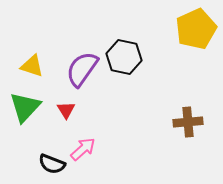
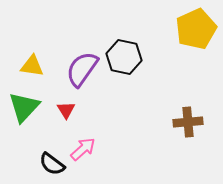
yellow triangle: rotated 10 degrees counterclockwise
green triangle: moved 1 px left
black semicircle: rotated 16 degrees clockwise
